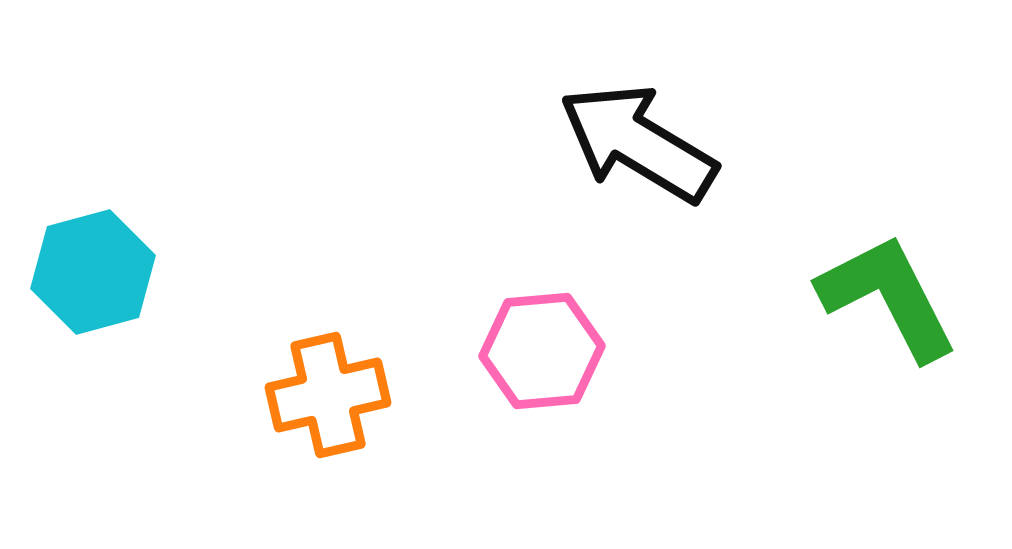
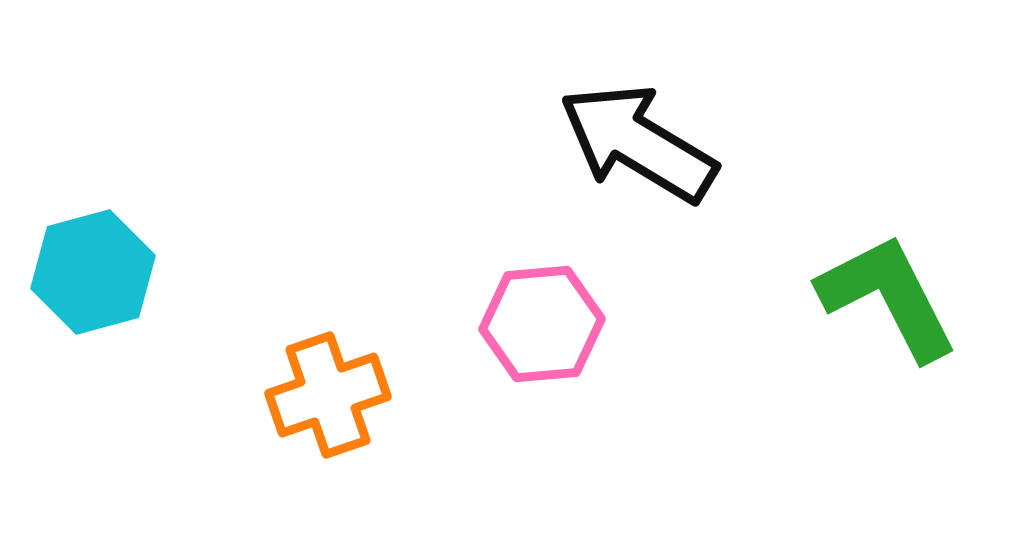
pink hexagon: moved 27 px up
orange cross: rotated 6 degrees counterclockwise
